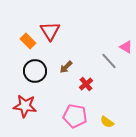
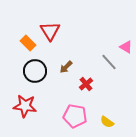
orange rectangle: moved 2 px down
gray line: moved 1 px down
